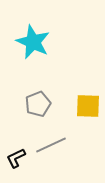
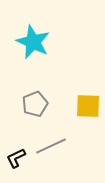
gray pentagon: moved 3 px left
gray line: moved 1 px down
